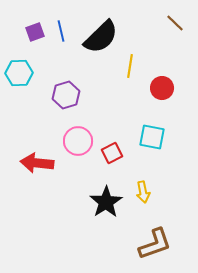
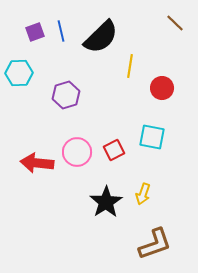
pink circle: moved 1 px left, 11 px down
red square: moved 2 px right, 3 px up
yellow arrow: moved 2 px down; rotated 30 degrees clockwise
